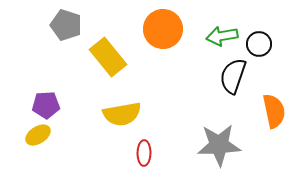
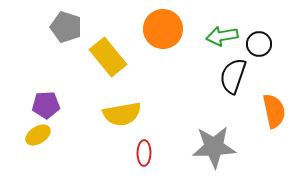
gray pentagon: moved 2 px down
gray star: moved 5 px left, 2 px down
